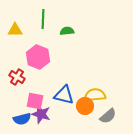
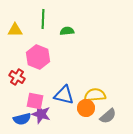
orange circle: moved 1 px right, 2 px down
